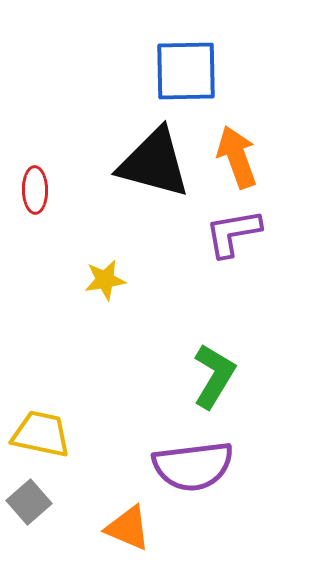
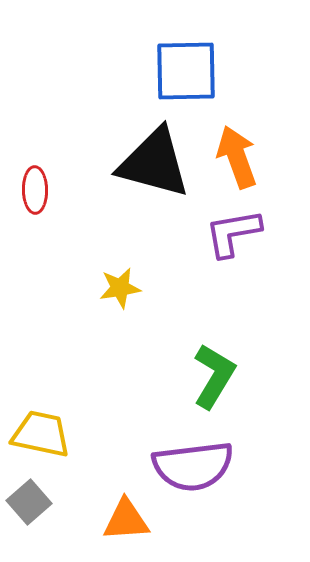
yellow star: moved 15 px right, 8 px down
orange triangle: moved 2 px left, 8 px up; rotated 27 degrees counterclockwise
